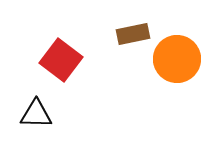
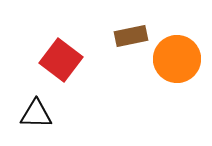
brown rectangle: moved 2 px left, 2 px down
